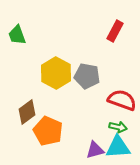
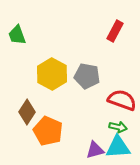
yellow hexagon: moved 4 px left, 1 px down
brown diamond: rotated 20 degrees counterclockwise
